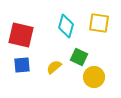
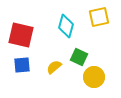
yellow square: moved 6 px up; rotated 20 degrees counterclockwise
